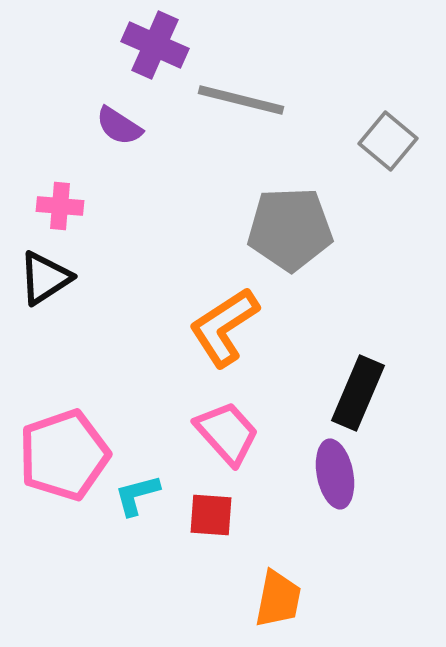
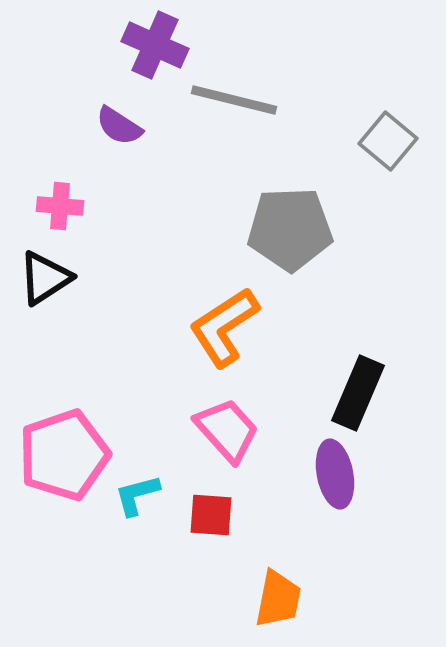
gray line: moved 7 px left
pink trapezoid: moved 3 px up
